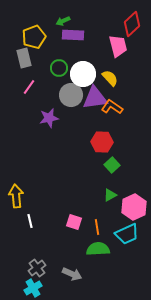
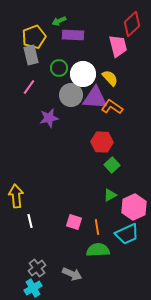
green arrow: moved 4 px left
gray rectangle: moved 7 px right, 3 px up
purple triangle: rotated 12 degrees clockwise
green semicircle: moved 1 px down
